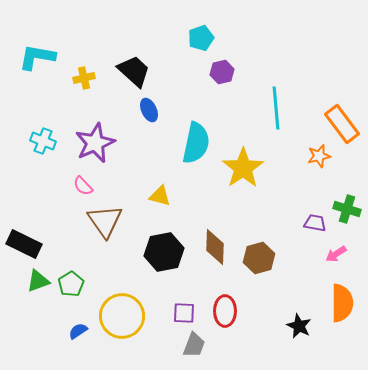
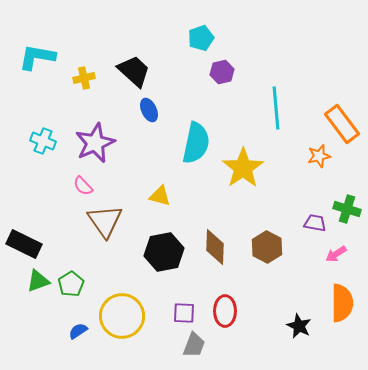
brown hexagon: moved 8 px right, 11 px up; rotated 16 degrees counterclockwise
